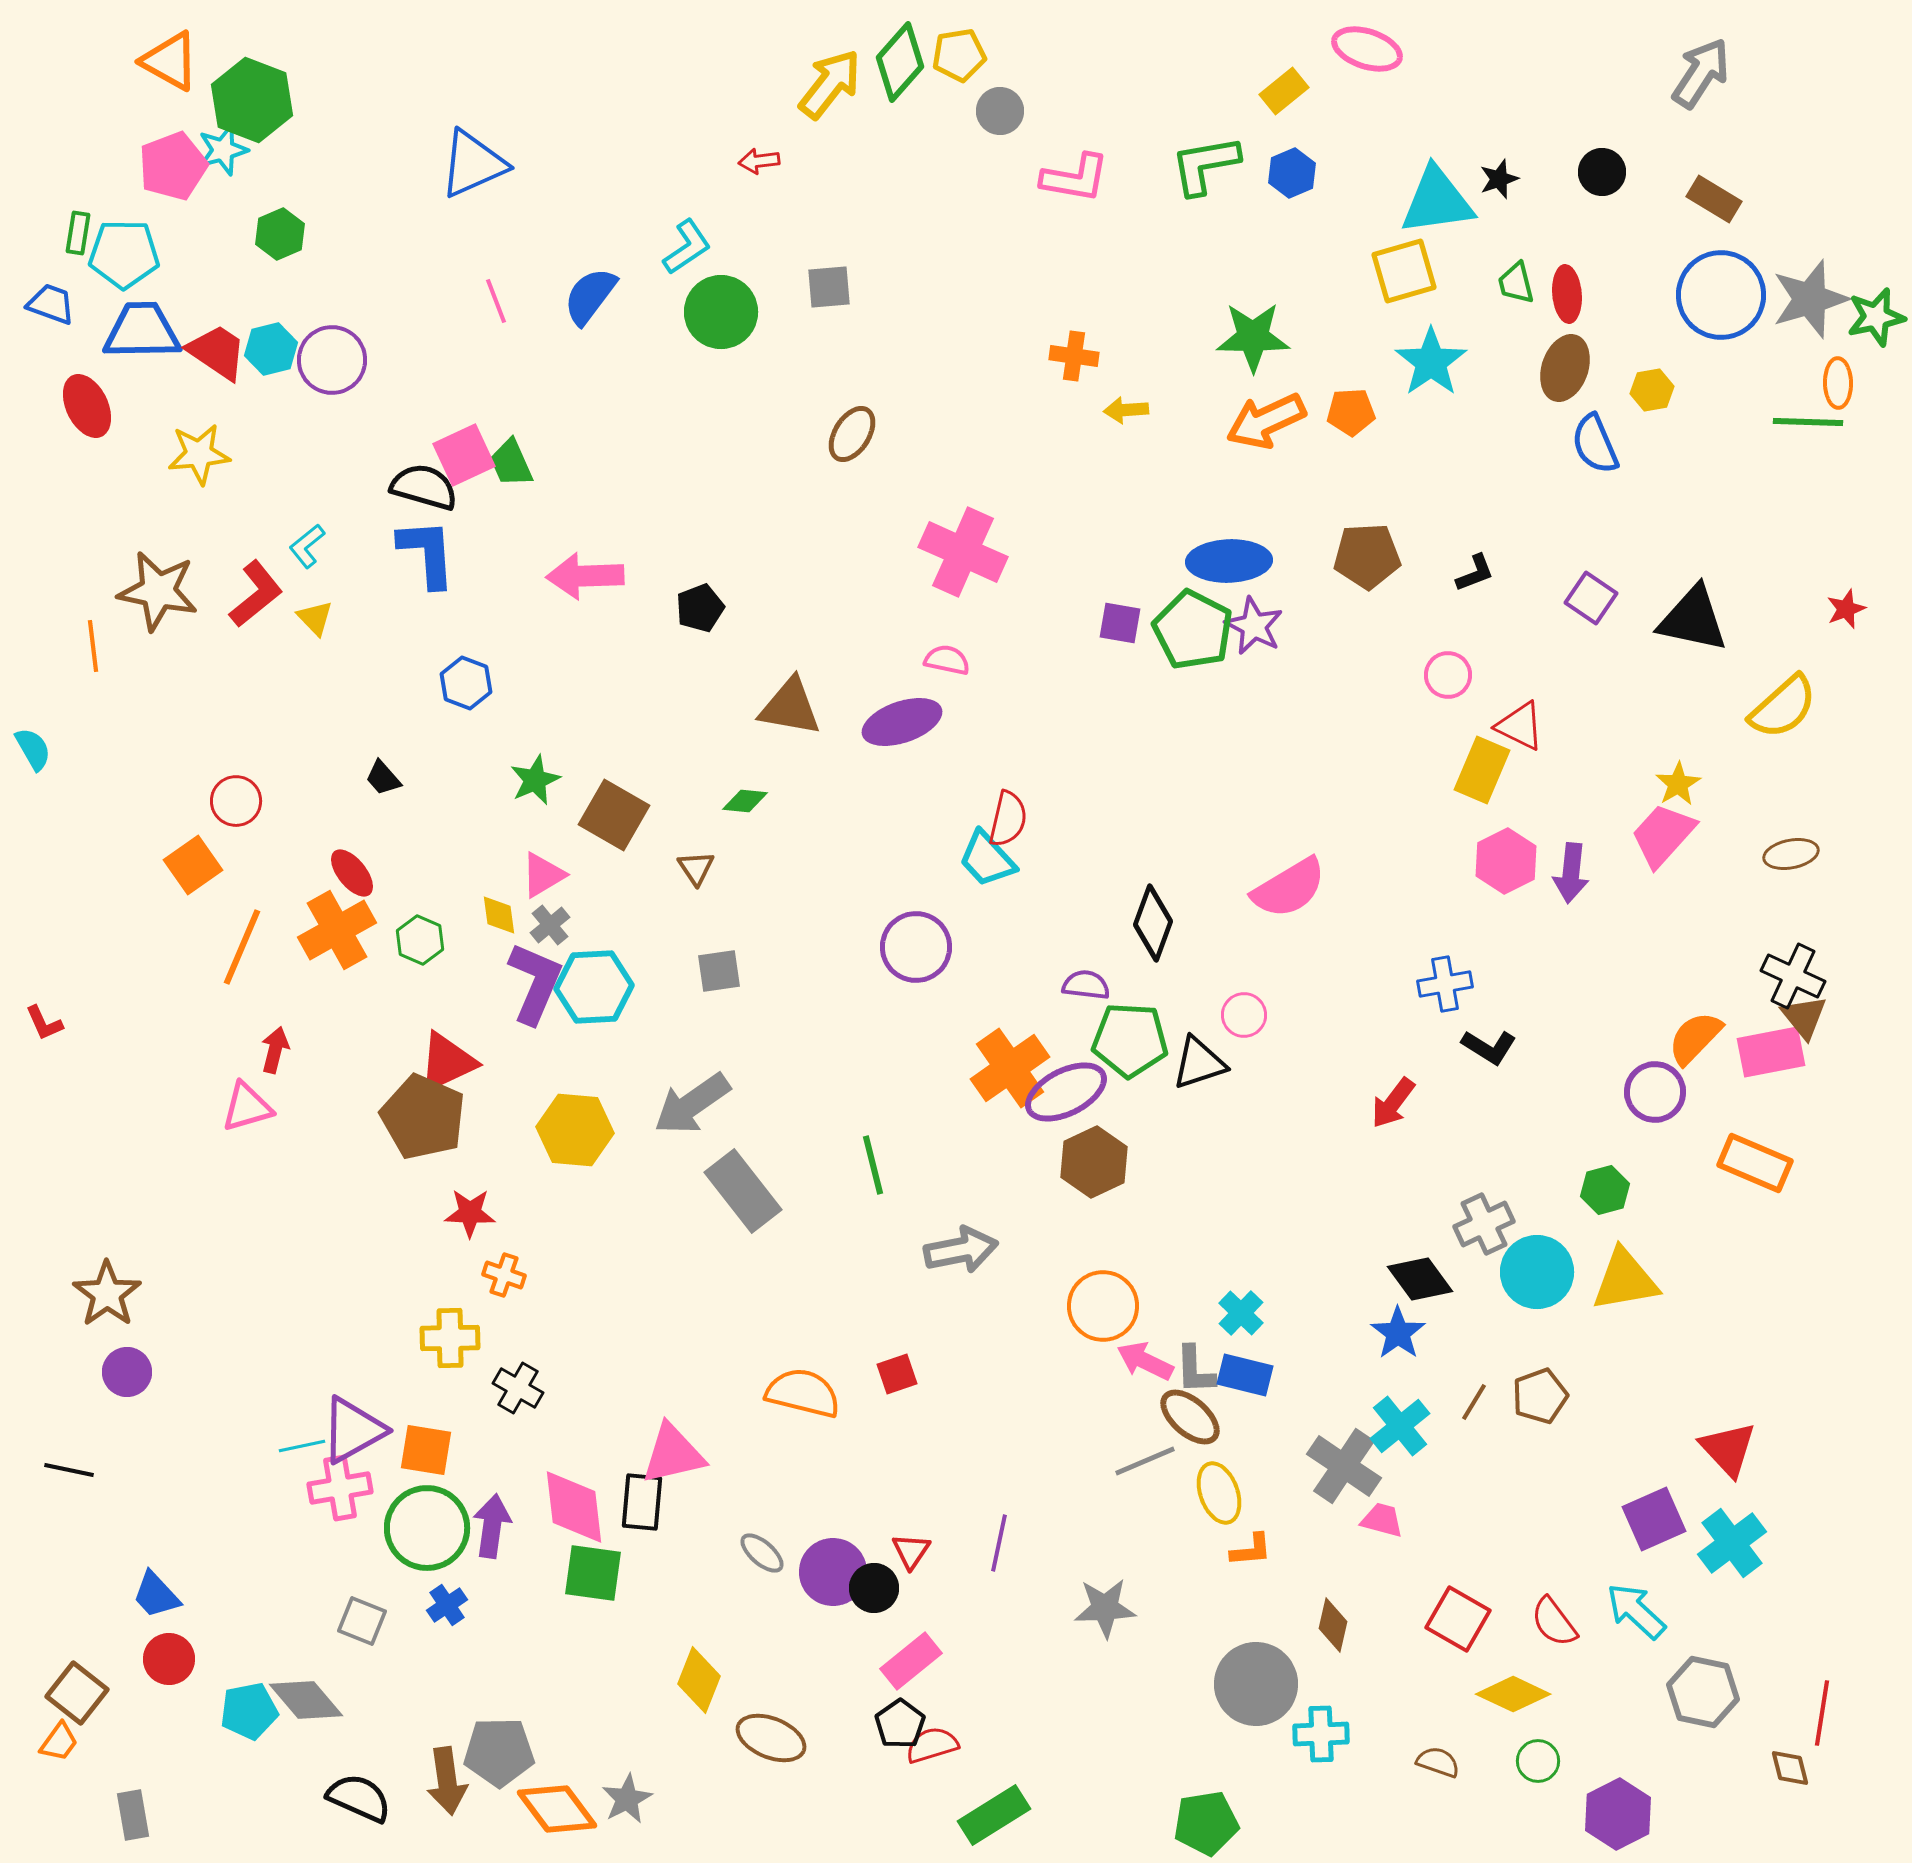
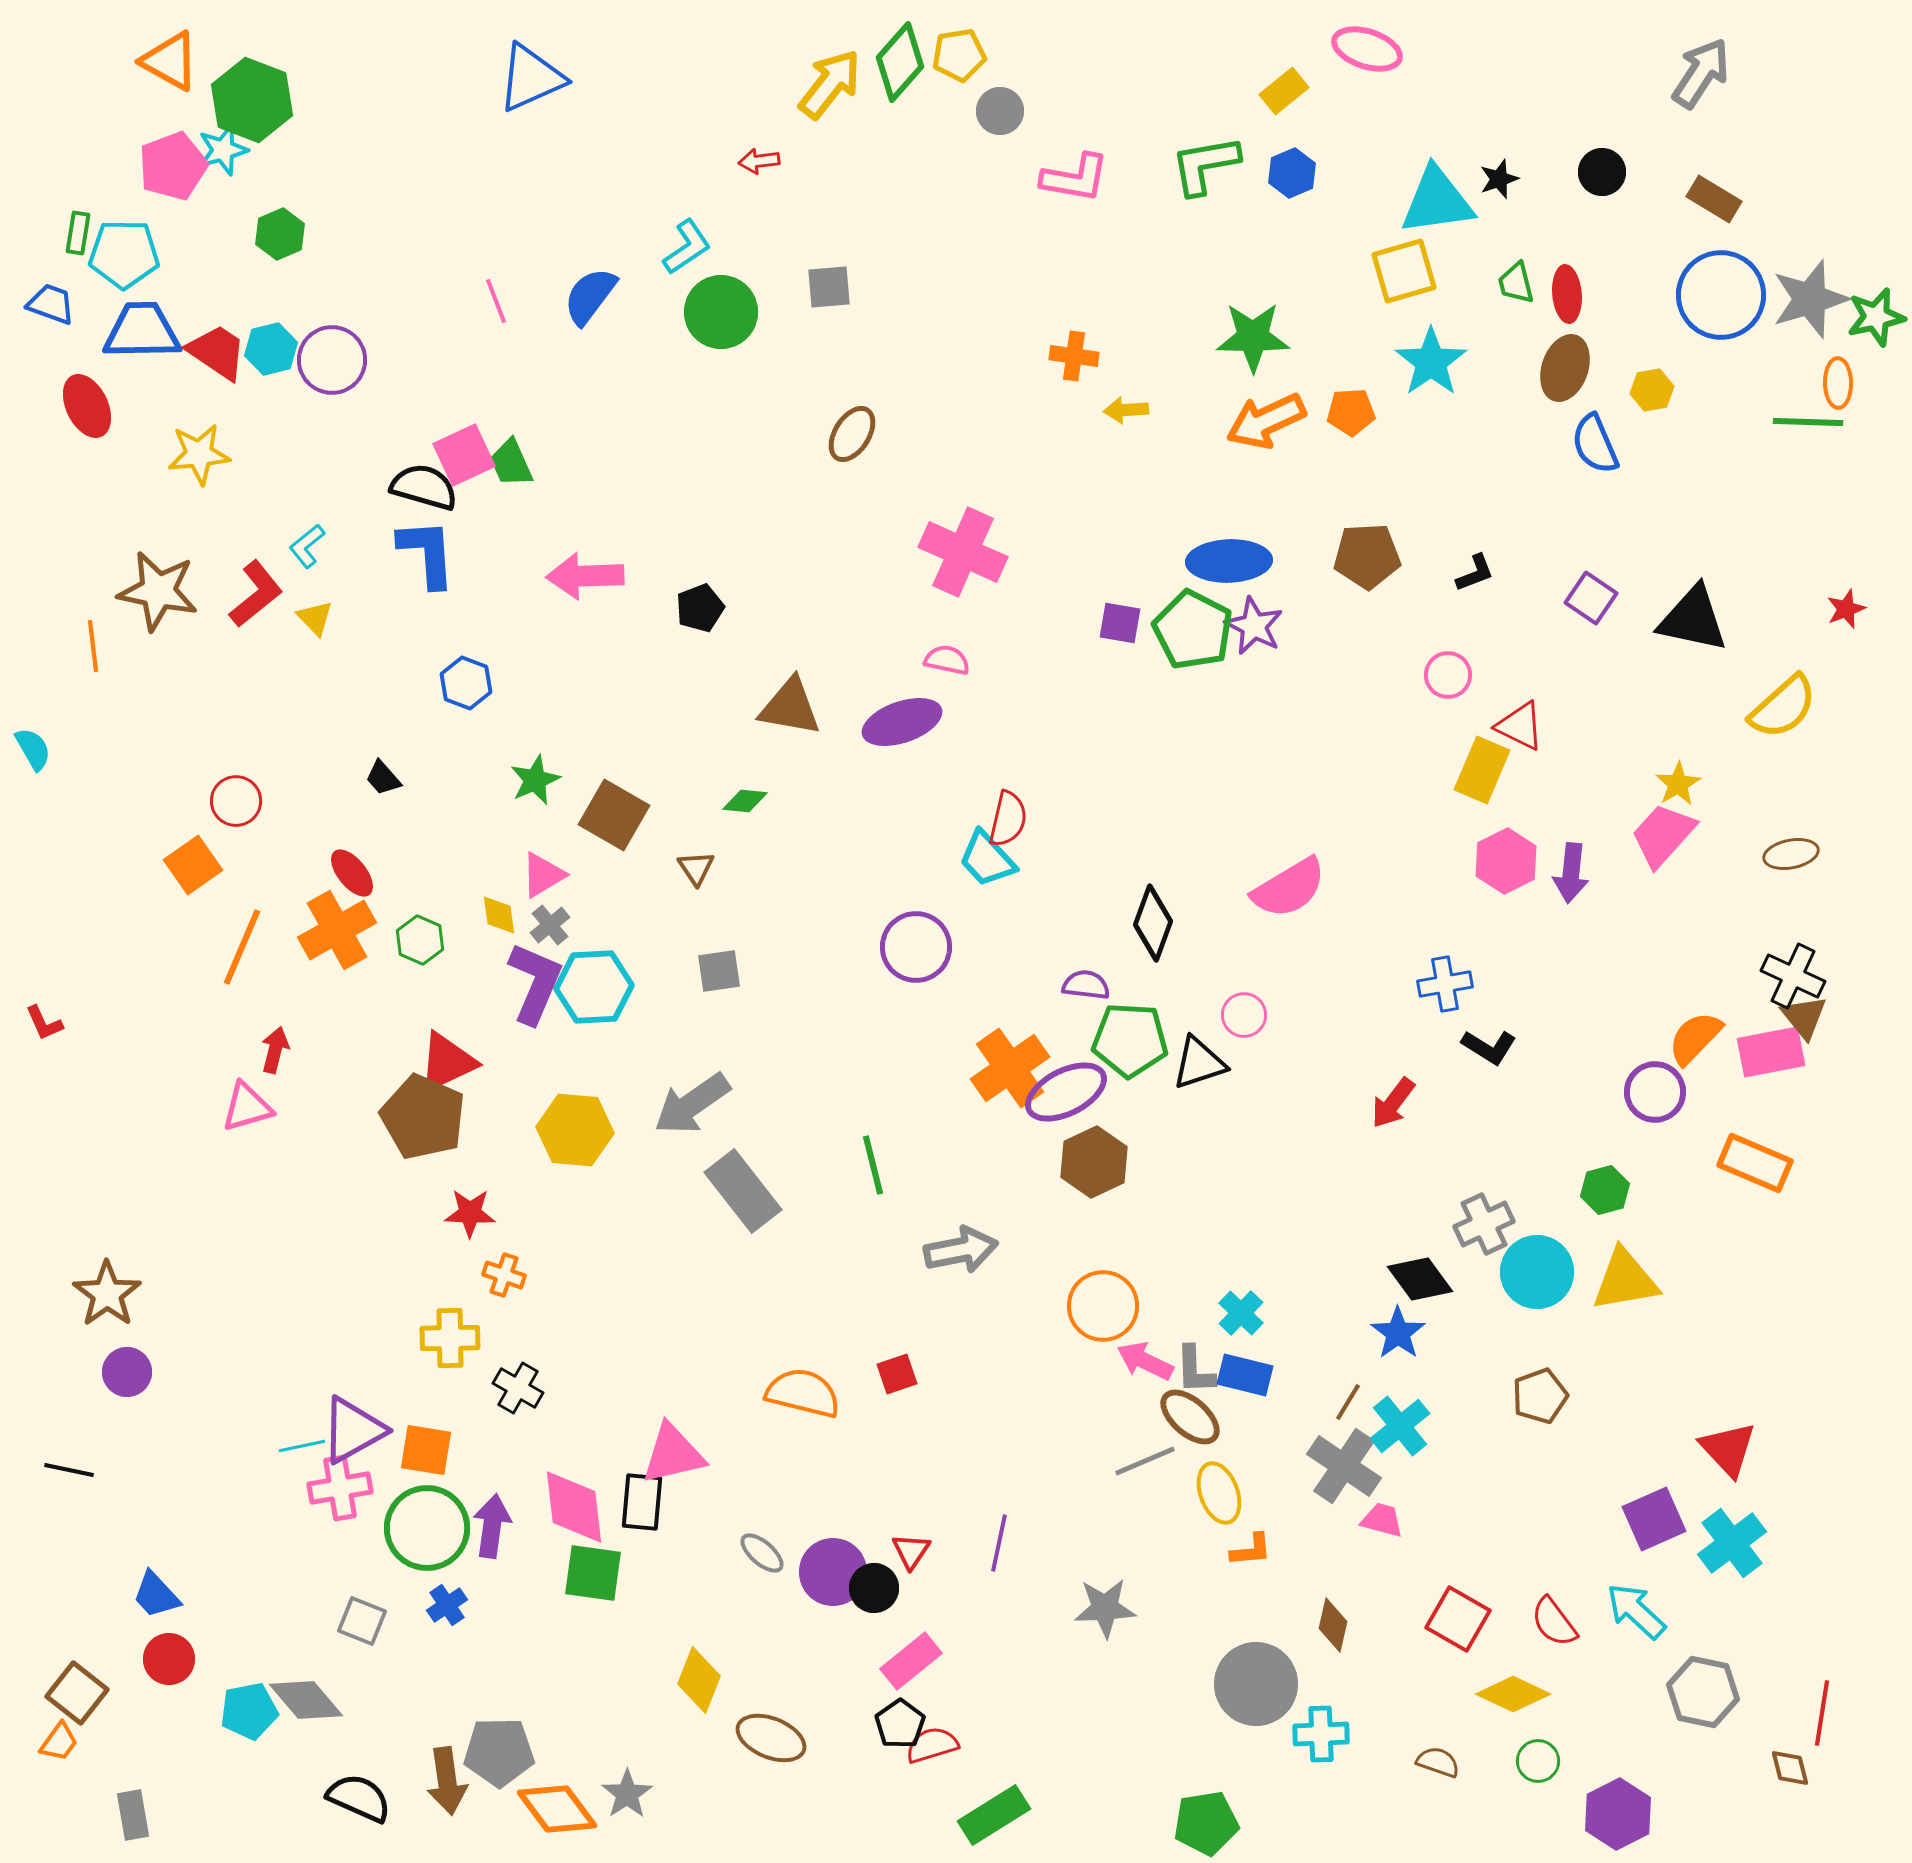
blue triangle at (473, 164): moved 58 px right, 86 px up
brown line at (1474, 1402): moved 126 px left
gray star at (627, 1799): moved 5 px up; rotated 6 degrees counterclockwise
